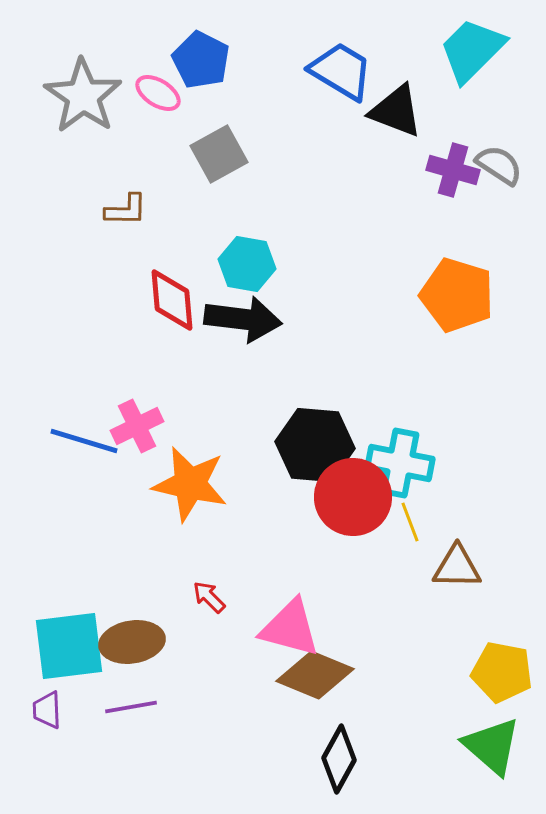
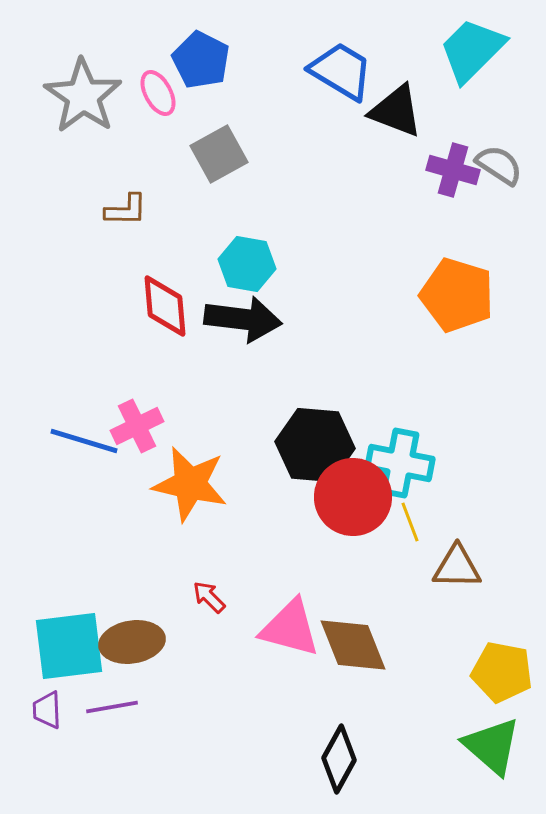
pink ellipse: rotated 30 degrees clockwise
red diamond: moved 7 px left, 6 px down
brown diamond: moved 38 px right, 30 px up; rotated 46 degrees clockwise
purple line: moved 19 px left
